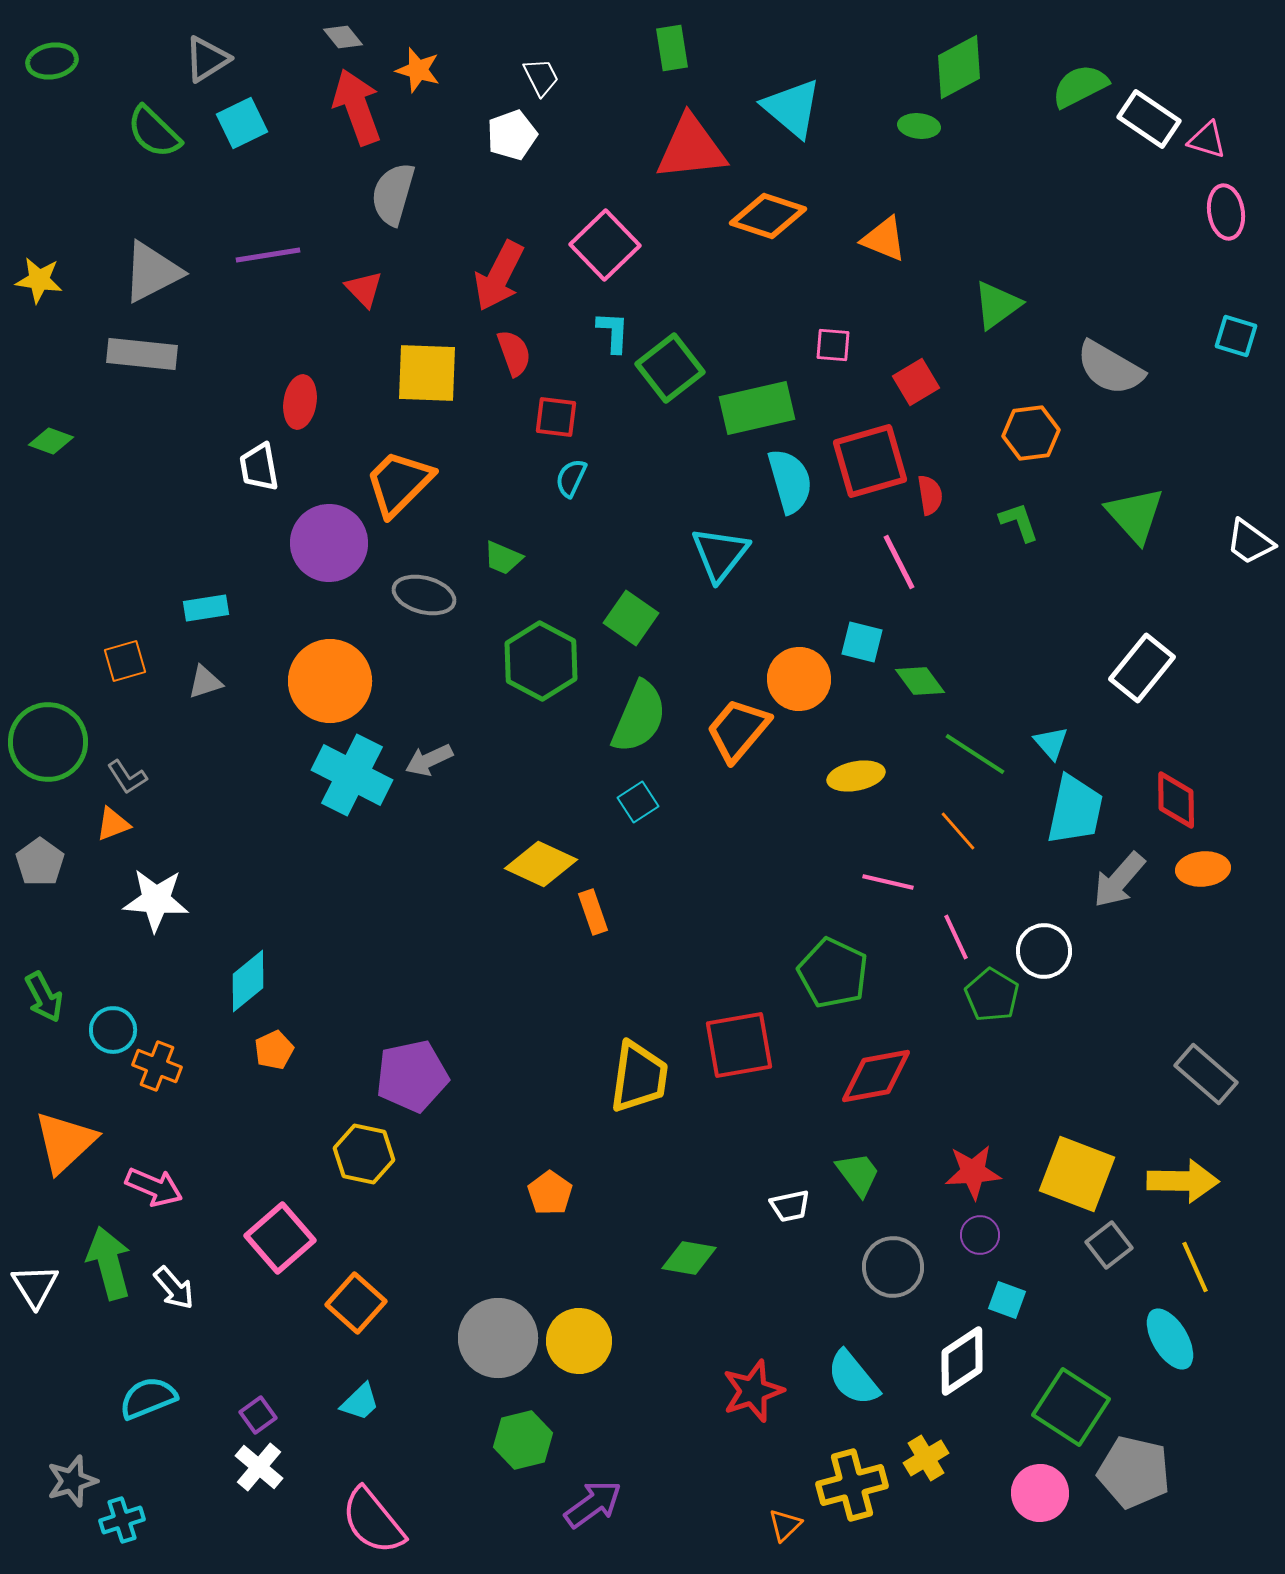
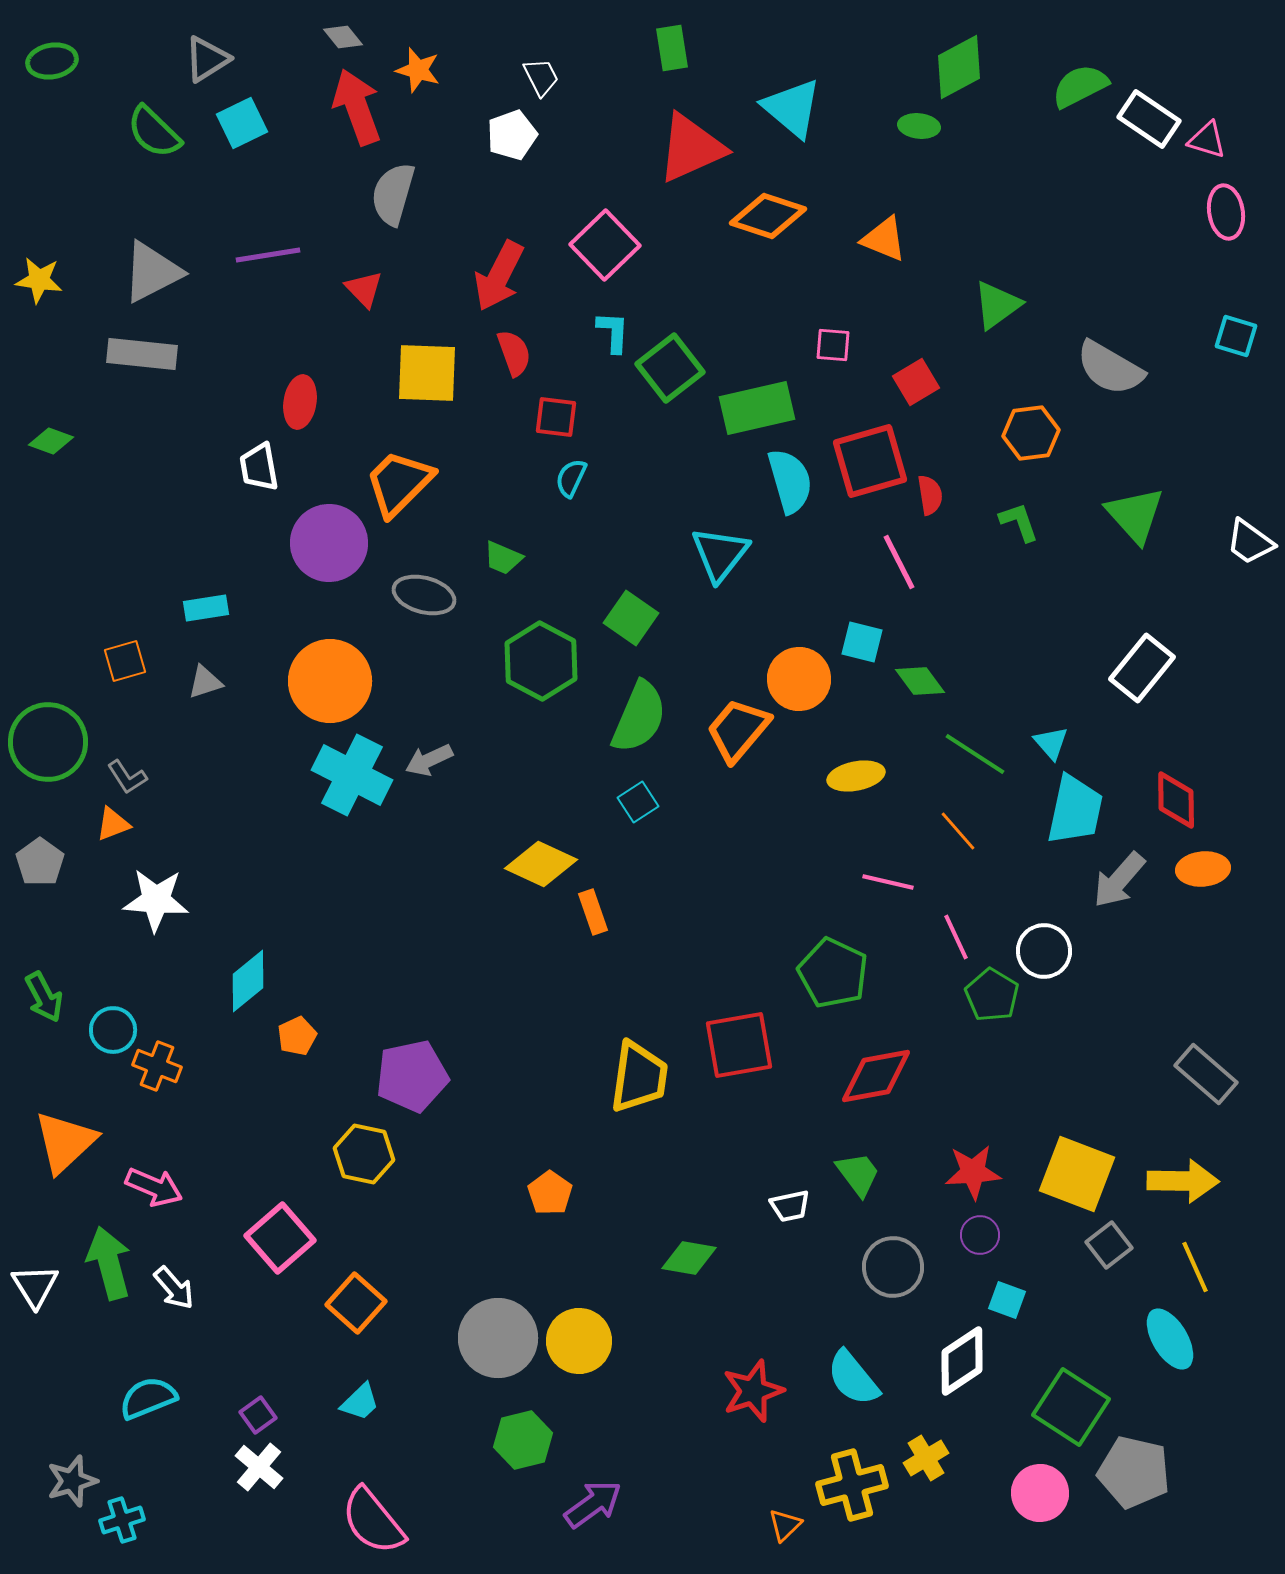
red triangle at (691, 148): rotated 18 degrees counterclockwise
orange pentagon at (274, 1050): moved 23 px right, 14 px up
